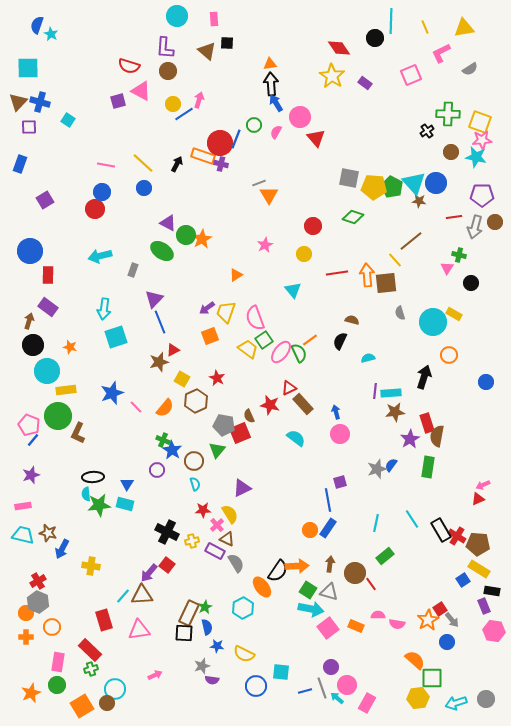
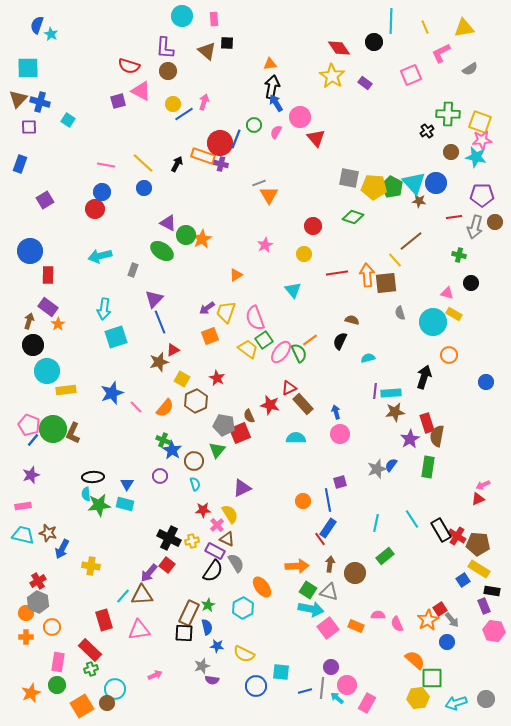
cyan circle at (177, 16): moved 5 px right
black circle at (375, 38): moved 1 px left, 4 px down
black arrow at (271, 84): moved 1 px right, 3 px down; rotated 15 degrees clockwise
pink arrow at (199, 100): moved 5 px right, 2 px down
brown triangle at (18, 102): moved 3 px up
pink triangle at (447, 268): moved 25 px down; rotated 48 degrees counterclockwise
orange star at (70, 347): moved 12 px left, 23 px up; rotated 24 degrees clockwise
green circle at (58, 416): moved 5 px left, 13 px down
brown L-shape at (78, 433): moved 5 px left
cyan semicircle at (296, 438): rotated 36 degrees counterclockwise
purple circle at (157, 470): moved 3 px right, 6 px down
orange circle at (310, 530): moved 7 px left, 29 px up
black cross at (167, 532): moved 2 px right, 6 px down
black semicircle at (278, 571): moved 65 px left
red line at (371, 584): moved 51 px left, 45 px up
green star at (205, 607): moved 3 px right, 2 px up
pink semicircle at (397, 624): rotated 56 degrees clockwise
gray line at (322, 688): rotated 25 degrees clockwise
